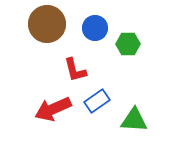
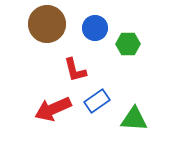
green triangle: moved 1 px up
